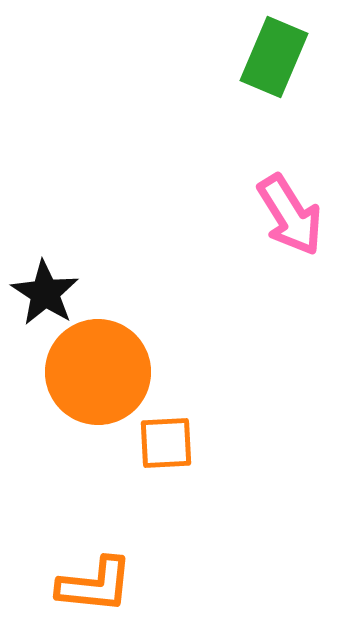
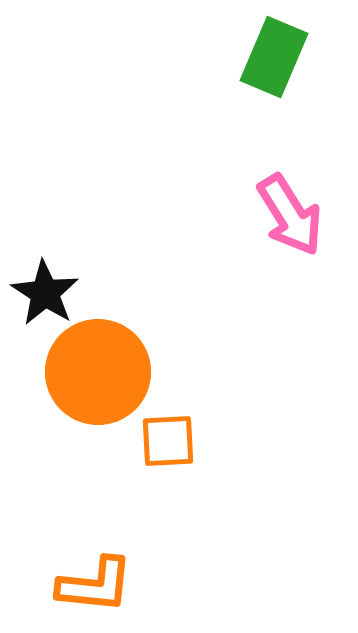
orange square: moved 2 px right, 2 px up
